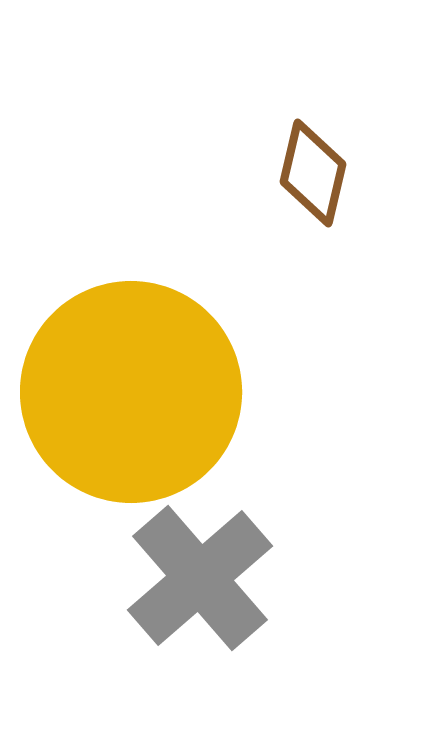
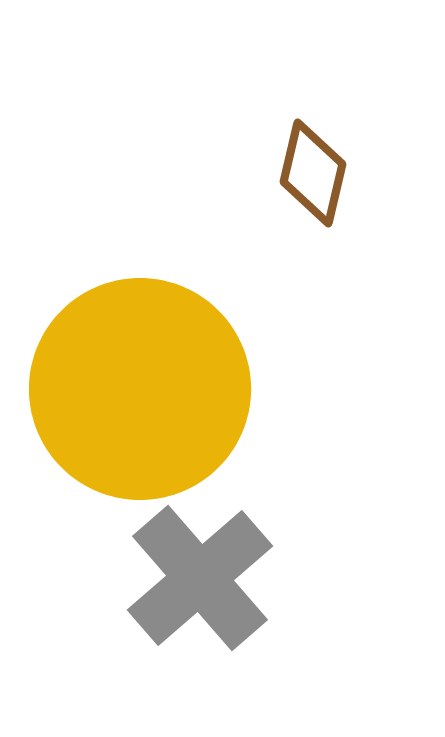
yellow circle: moved 9 px right, 3 px up
